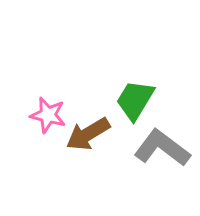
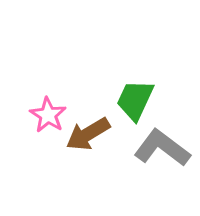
green trapezoid: rotated 6 degrees counterclockwise
pink star: rotated 18 degrees clockwise
